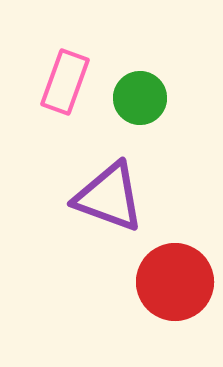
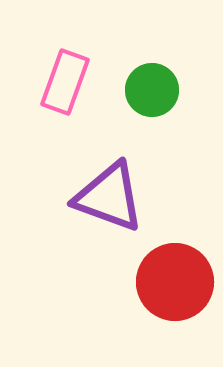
green circle: moved 12 px right, 8 px up
